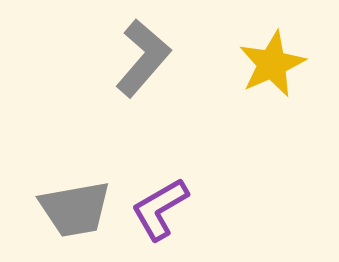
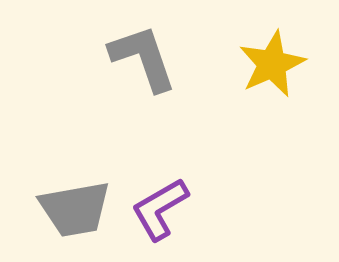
gray L-shape: rotated 60 degrees counterclockwise
